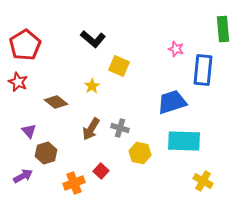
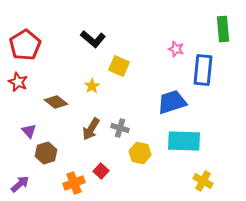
purple arrow: moved 3 px left, 8 px down; rotated 12 degrees counterclockwise
